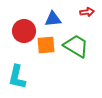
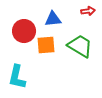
red arrow: moved 1 px right, 1 px up
green trapezoid: moved 4 px right
